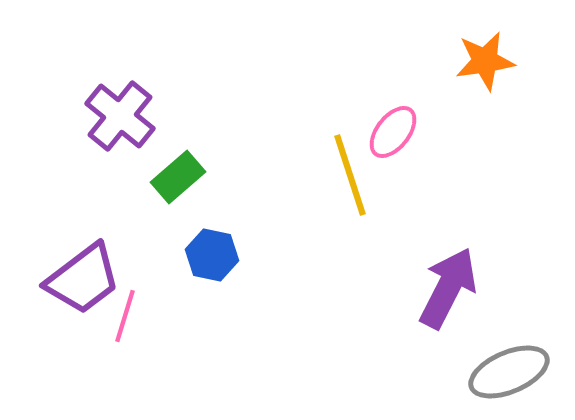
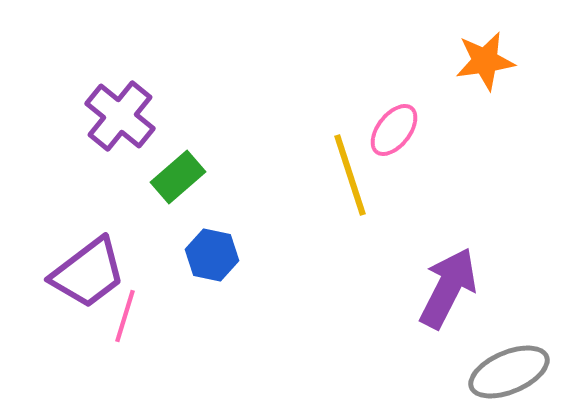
pink ellipse: moved 1 px right, 2 px up
purple trapezoid: moved 5 px right, 6 px up
